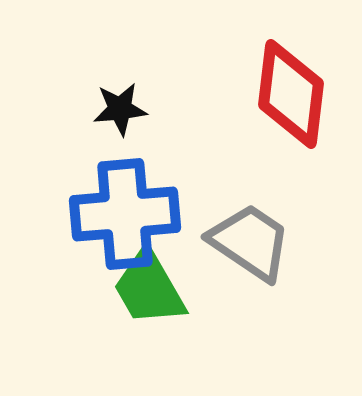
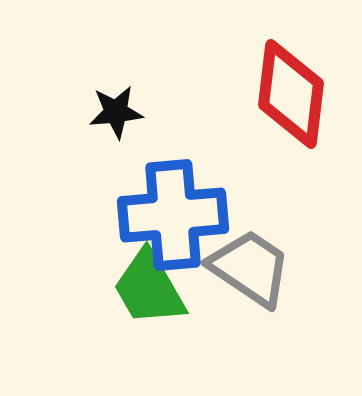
black star: moved 4 px left, 3 px down
blue cross: moved 48 px right, 1 px down
gray trapezoid: moved 26 px down
